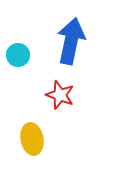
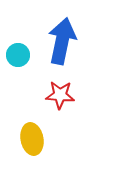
blue arrow: moved 9 px left
red star: rotated 16 degrees counterclockwise
